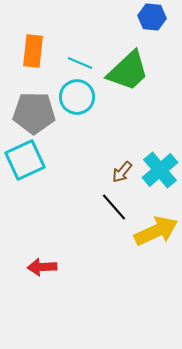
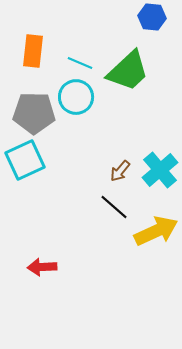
cyan circle: moved 1 px left
brown arrow: moved 2 px left, 1 px up
black line: rotated 8 degrees counterclockwise
